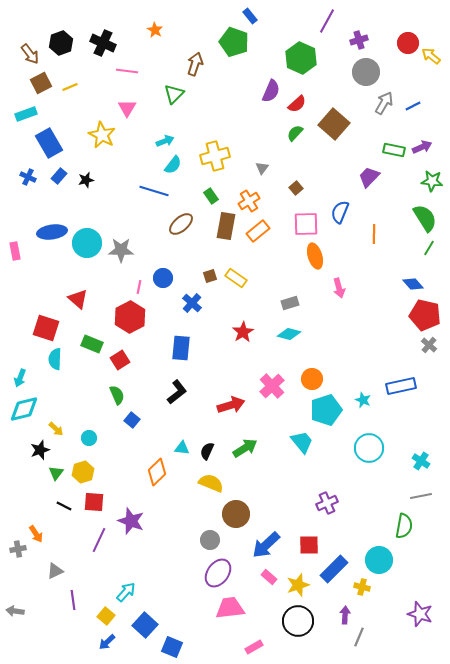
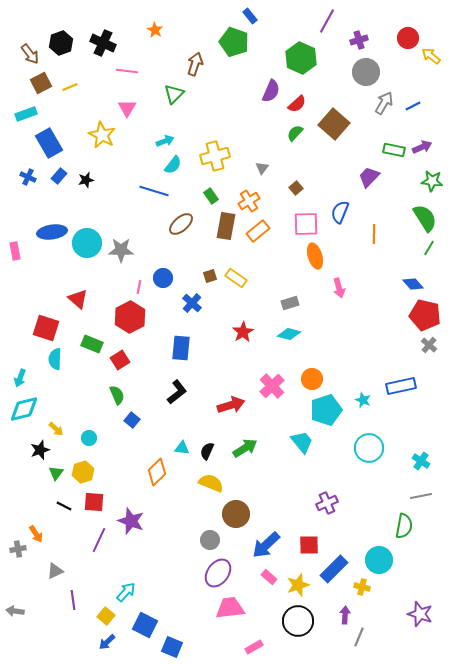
red circle at (408, 43): moved 5 px up
blue square at (145, 625): rotated 15 degrees counterclockwise
